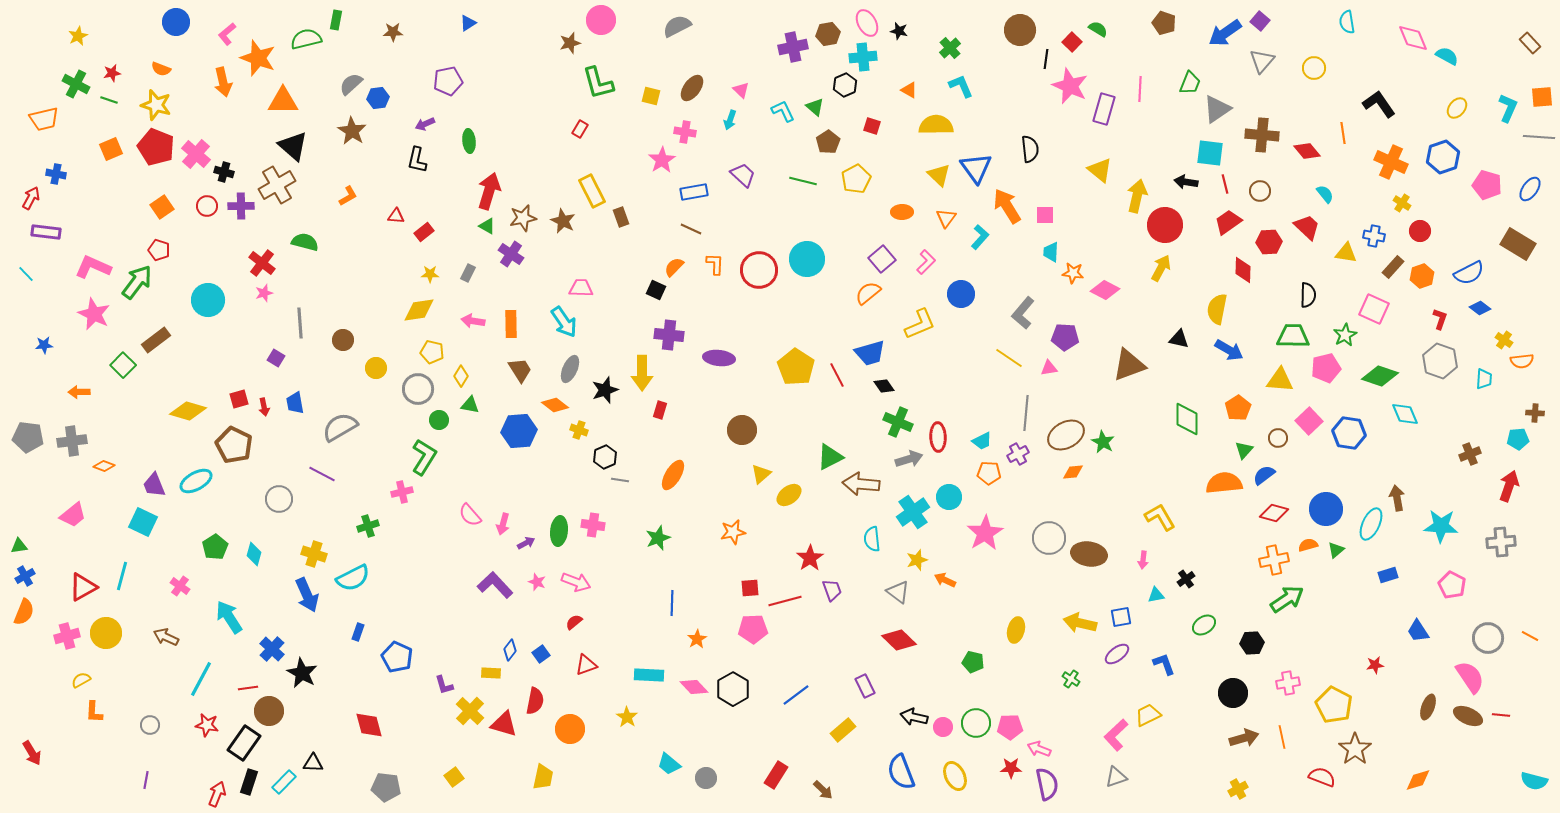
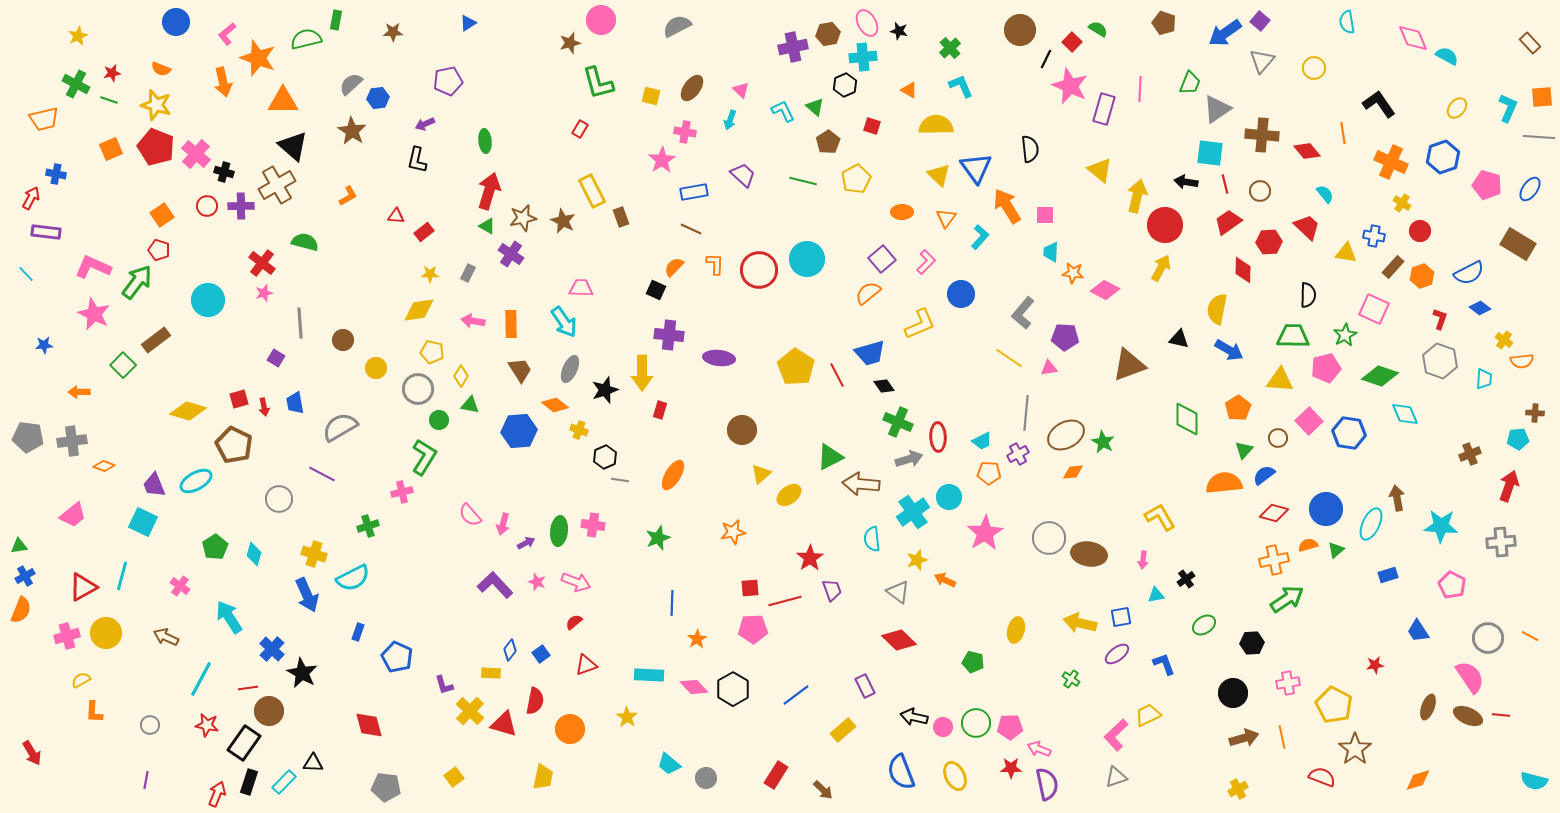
black line at (1046, 59): rotated 18 degrees clockwise
green ellipse at (469, 141): moved 16 px right
orange square at (162, 207): moved 8 px down
orange semicircle at (24, 612): moved 3 px left, 2 px up
